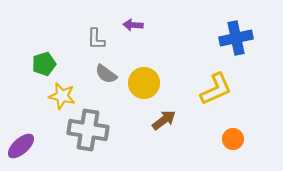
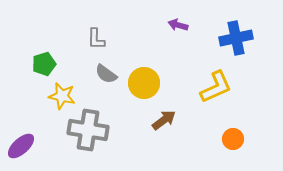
purple arrow: moved 45 px right; rotated 12 degrees clockwise
yellow L-shape: moved 2 px up
